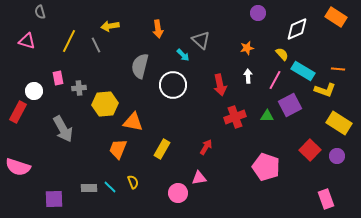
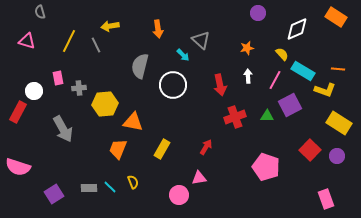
pink circle at (178, 193): moved 1 px right, 2 px down
purple square at (54, 199): moved 5 px up; rotated 30 degrees counterclockwise
